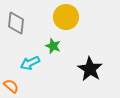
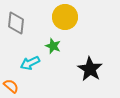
yellow circle: moved 1 px left
